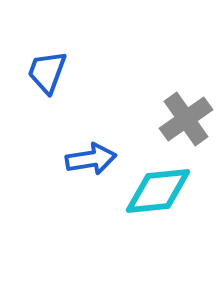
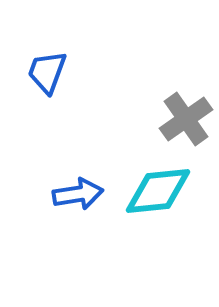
blue arrow: moved 13 px left, 35 px down
